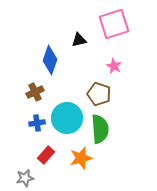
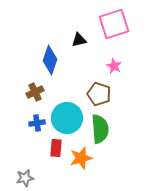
red rectangle: moved 10 px right, 7 px up; rotated 36 degrees counterclockwise
